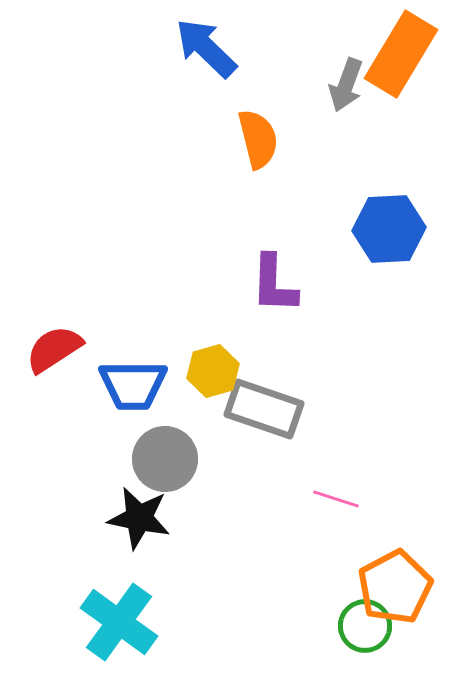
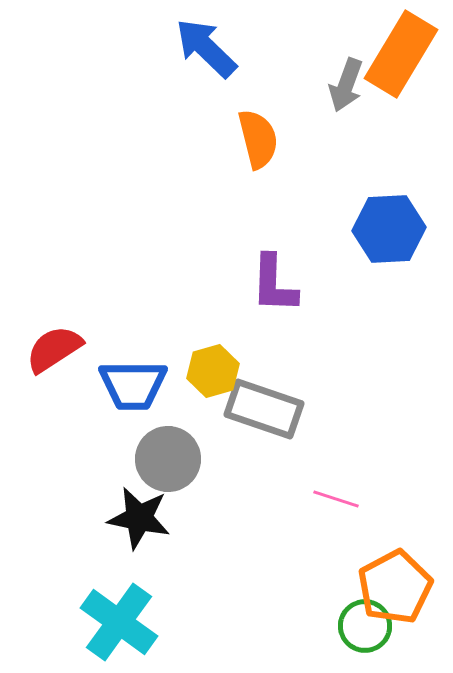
gray circle: moved 3 px right
